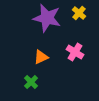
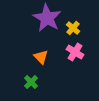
yellow cross: moved 6 px left, 15 px down
purple star: rotated 16 degrees clockwise
orange triangle: rotated 49 degrees counterclockwise
